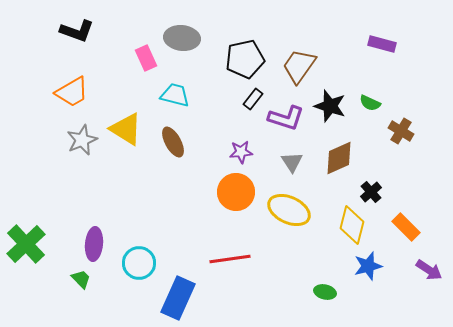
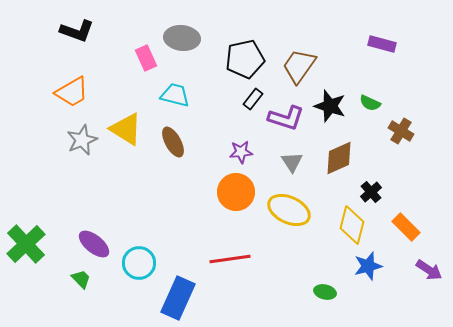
purple ellipse: rotated 56 degrees counterclockwise
